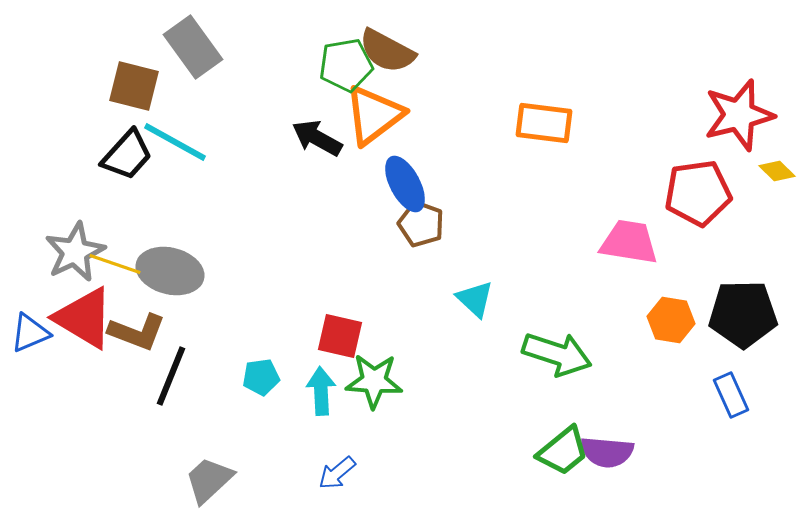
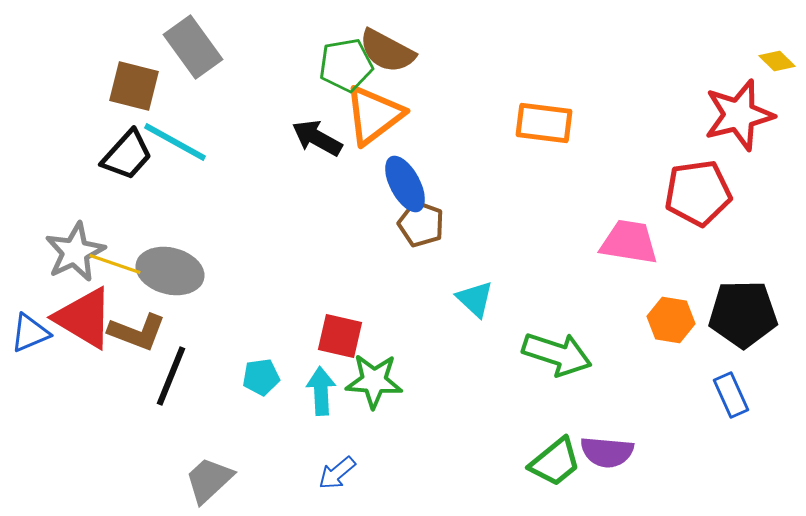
yellow diamond: moved 110 px up
green trapezoid: moved 8 px left, 11 px down
